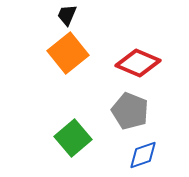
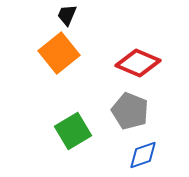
orange square: moved 9 px left
green square: moved 7 px up; rotated 9 degrees clockwise
